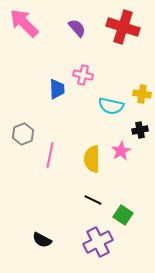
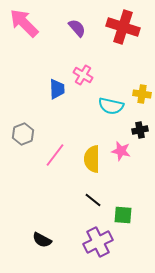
pink cross: rotated 18 degrees clockwise
pink star: rotated 30 degrees counterclockwise
pink line: moved 5 px right; rotated 25 degrees clockwise
black line: rotated 12 degrees clockwise
green square: rotated 30 degrees counterclockwise
